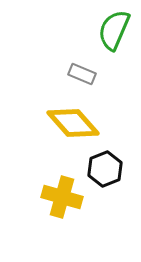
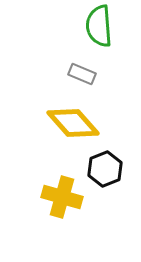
green semicircle: moved 15 px left, 4 px up; rotated 27 degrees counterclockwise
